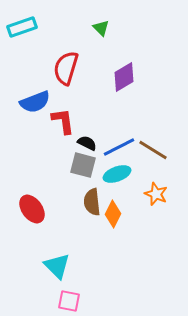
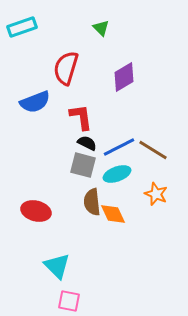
red L-shape: moved 18 px right, 4 px up
red ellipse: moved 4 px right, 2 px down; rotated 40 degrees counterclockwise
orange diamond: rotated 52 degrees counterclockwise
